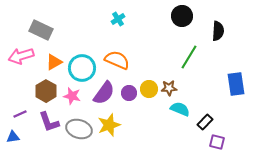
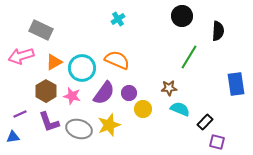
yellow circle: moved 6 px left, 20 px down
